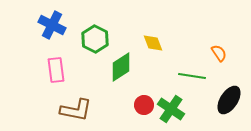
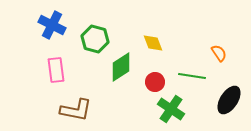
green hexagon: rotated 12 degrees counterclockwise
red circle: moved 11 px right, 23 px up
